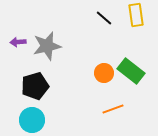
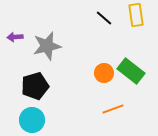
purple arrow: moved 3 px left, 5 px up
